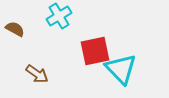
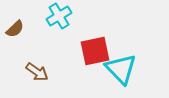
brown semicircle: rotated 108 degrees clockwise
brown arrow: moved 2 px up
